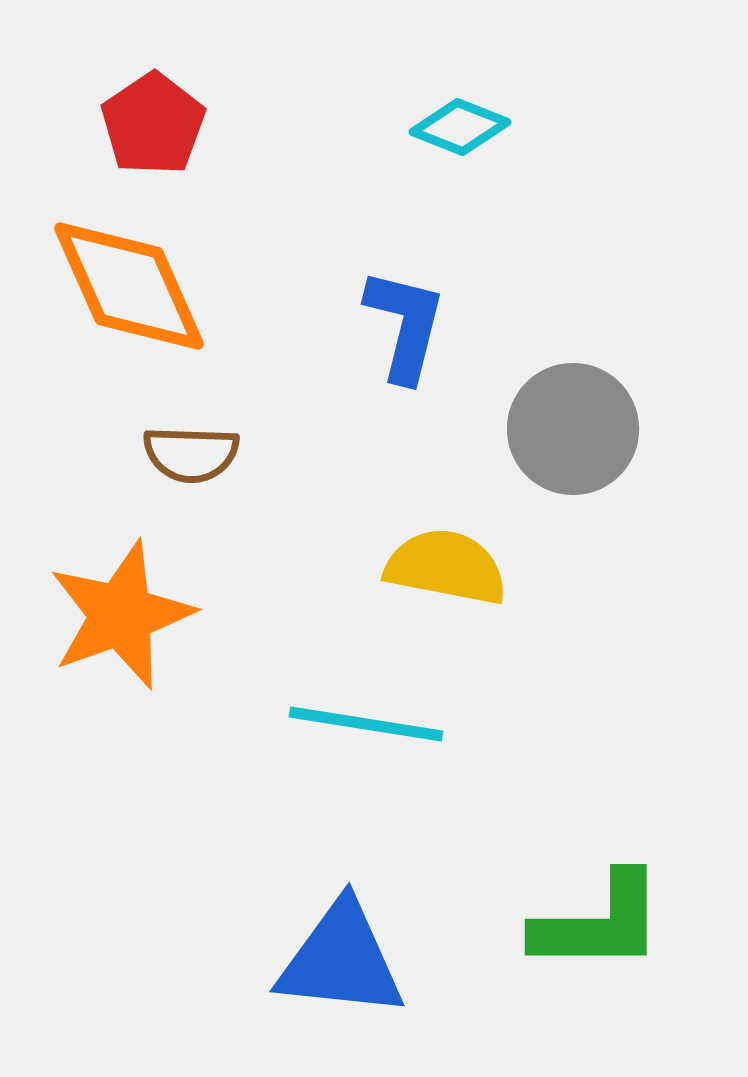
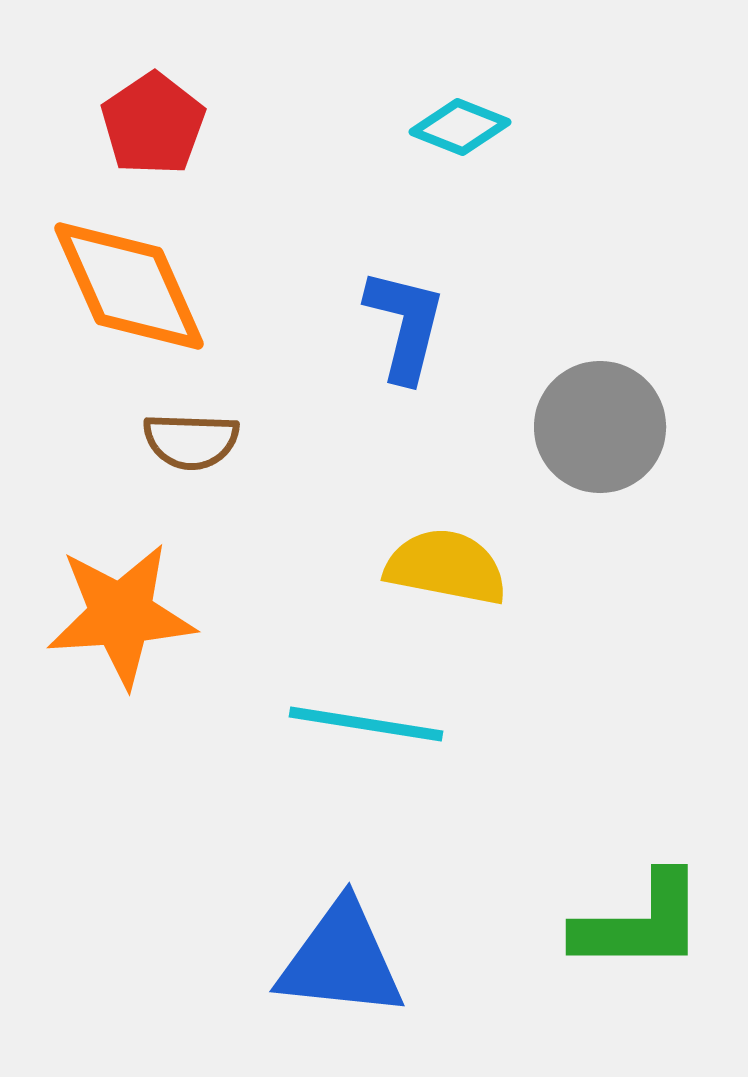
gray circle: moved 27 px right, 2 px up
brown semicircle: moved 13 px up
orange star: rotated 16 degrees clockwise
green L-shape: moved 41 px right
